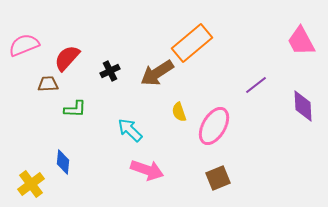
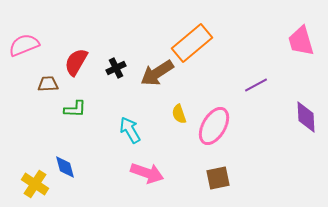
pink trapezoid: rotated 12 degrees clockwise
red semicircle: moved 9 px right, 4 px down; rotated 12 degrees counterclockwise
black cross: moved 6 px right, 3 px up
purple line: rotated 10 degrees clockwise
purple diamond: moved 3 px right, 11 px down
yellow semicircle: moved 2 px down
cyan arrow: rotated 16 degrees clockwise
blue diamond: moved 2 px right, 5 px down; rotated 20 degrees counterclockwise
pink arrow: moved 3 px down
brown square: rotated 10 degrees clockwise
yellow cross: moved 4 px right; rotated 20 degrees counterclockwise
